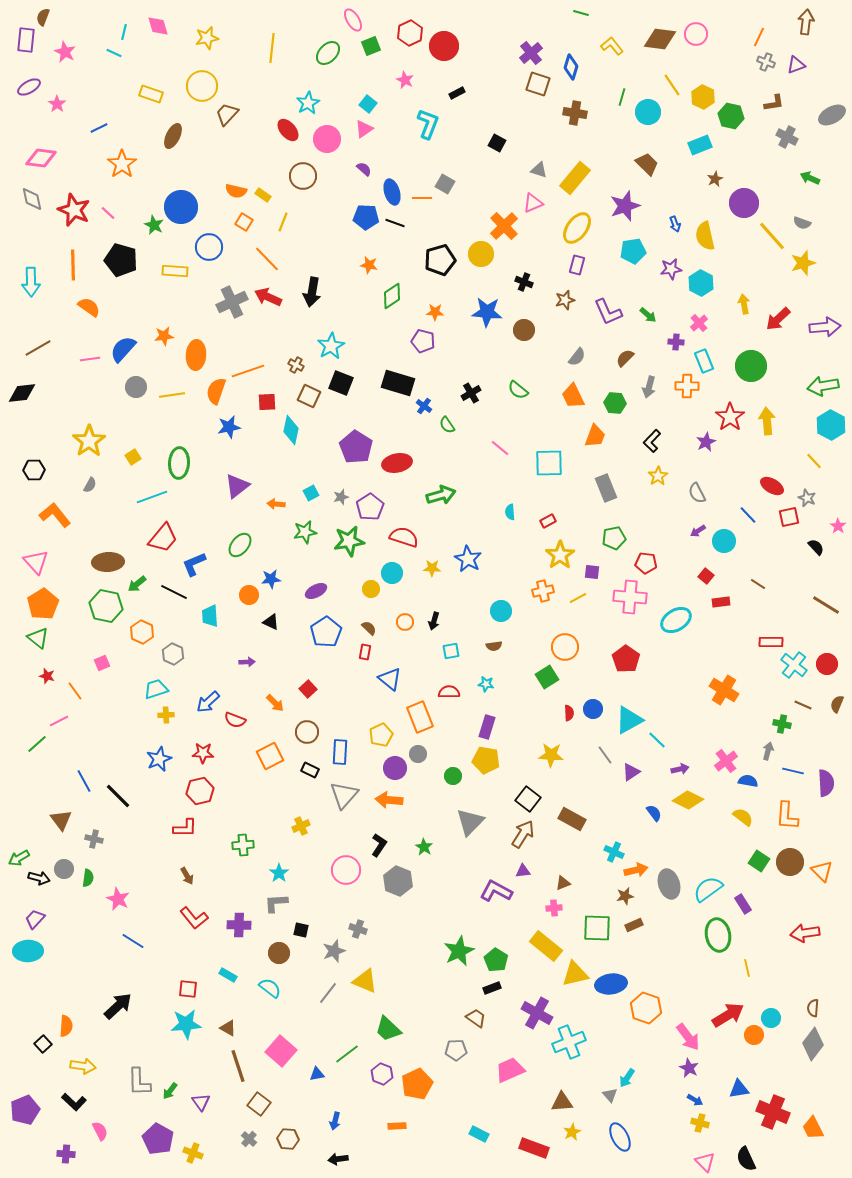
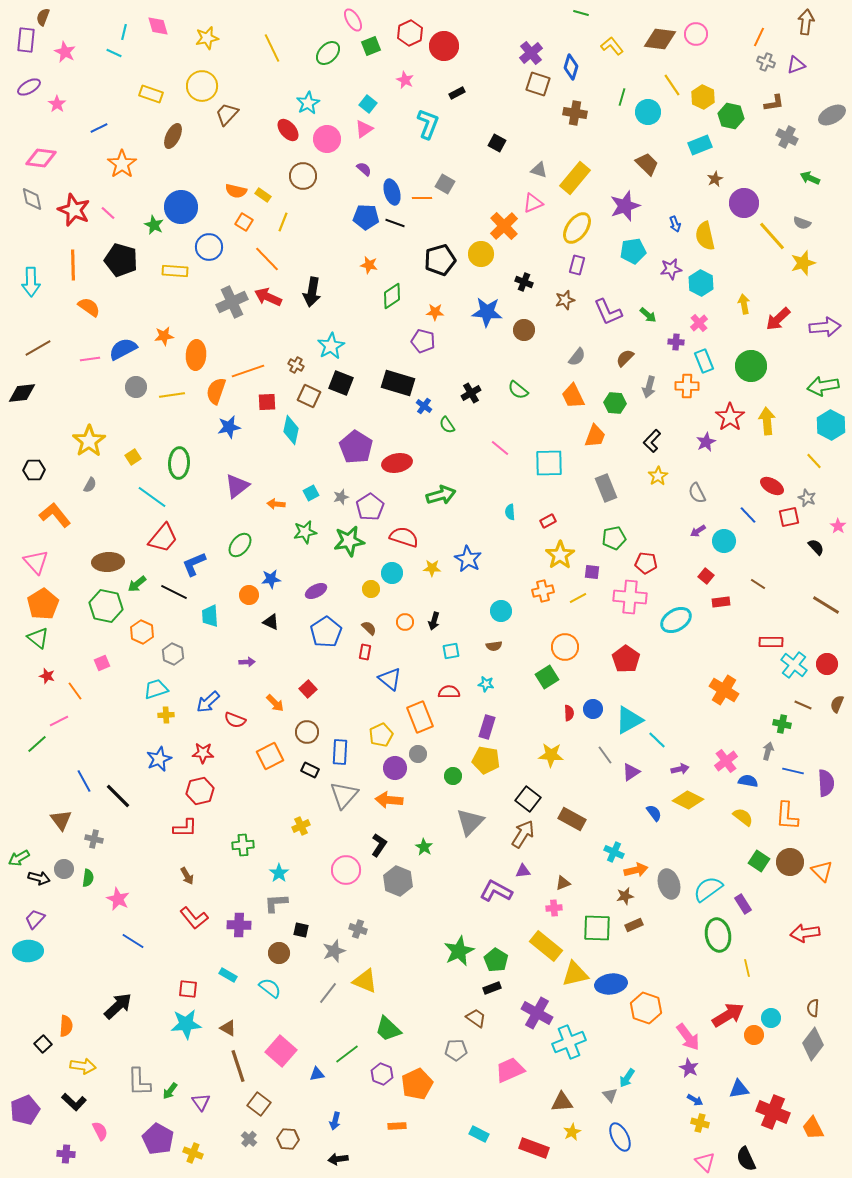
yellow line at (272, 48): rotated 32 degrees counterclockwise
blue semicircle at (123, 349): rotated 20 degrees clockwise
cyan line at (152, 497): rotated 56 degrees clockwise
